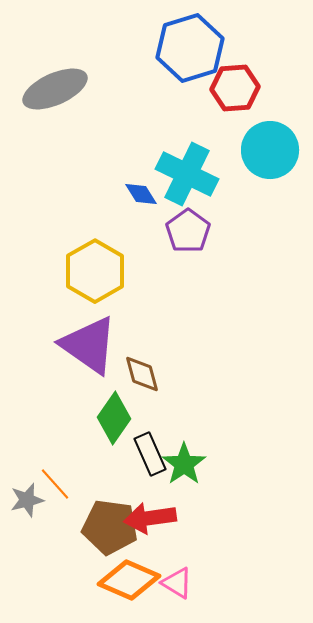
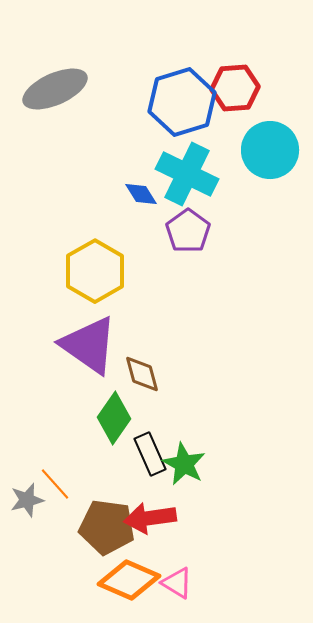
blue hexagon: moved 8 px left, 54 px down
green star: rotated 9 degrees counterclockwise
brown pentagon: moved 3 px left
